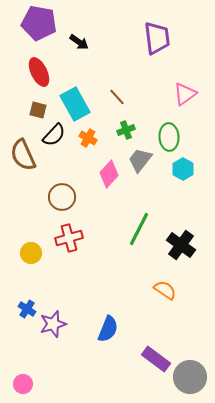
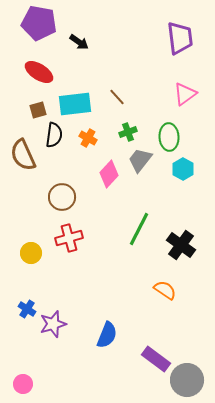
purple trapezoid: moved 23 px right
red ellipse: rotated 32 degrees counterclockwise
cyan rectangle: rotated 68 degrees counterclockwise
brown square: rotated 30 degrees counterclockwise
green cross: moved 2 px right, 2 px down
black semicircle: rotated 35 degrees counterclockwise
blue semicircle: moved 1 px left, 6 px down
gray circle: moved 3 px left, 3 px down
